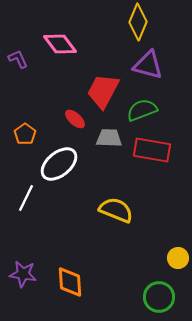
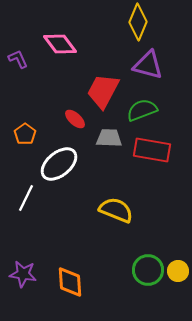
yellow circle: moved 13 px down
green circle: moved 11 px left, 27 px up
